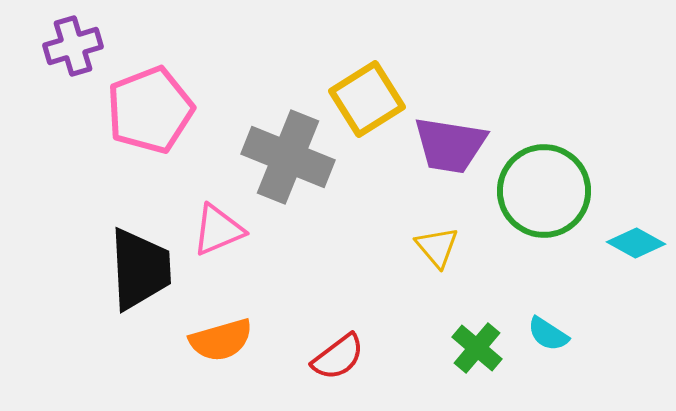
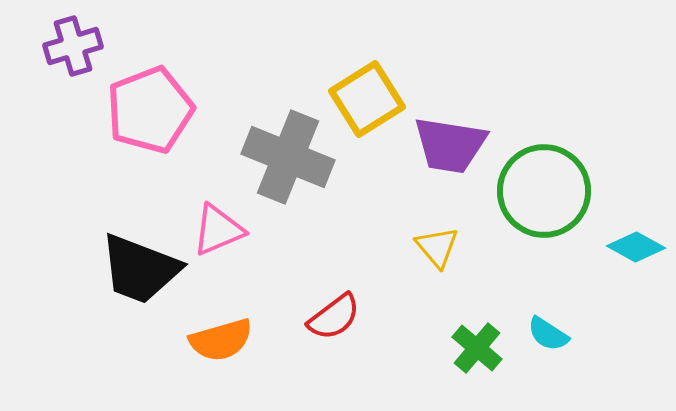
cyan diamond: moved 4 px down
black trapezoid: rotated 114 degrees clockwise
red semicircle: moved 4 px left, 40 px up
